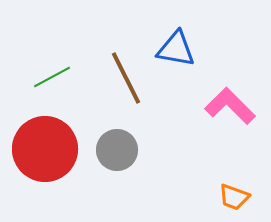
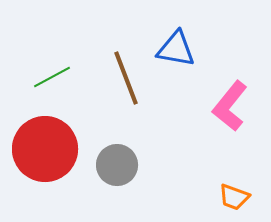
brown line: rotated 6 degrees clockwise
pink L-shape: rotated 96 degrees counterclockwise
gray circle: moved 15 px down
